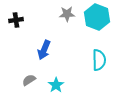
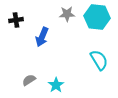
cyan hexagon: rotated 15 degrees counterclockwise
blue arrow: moved 2 px left, 13 px up
cyan semicircle: rotated 30 degrees counterclockwise
